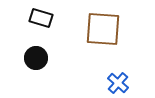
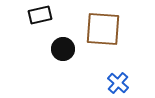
black rectangle: moved 1 px left, 3 px up; rotated 30 degrees counterclockwise
black circle: moved 27 px right, 9 px up
